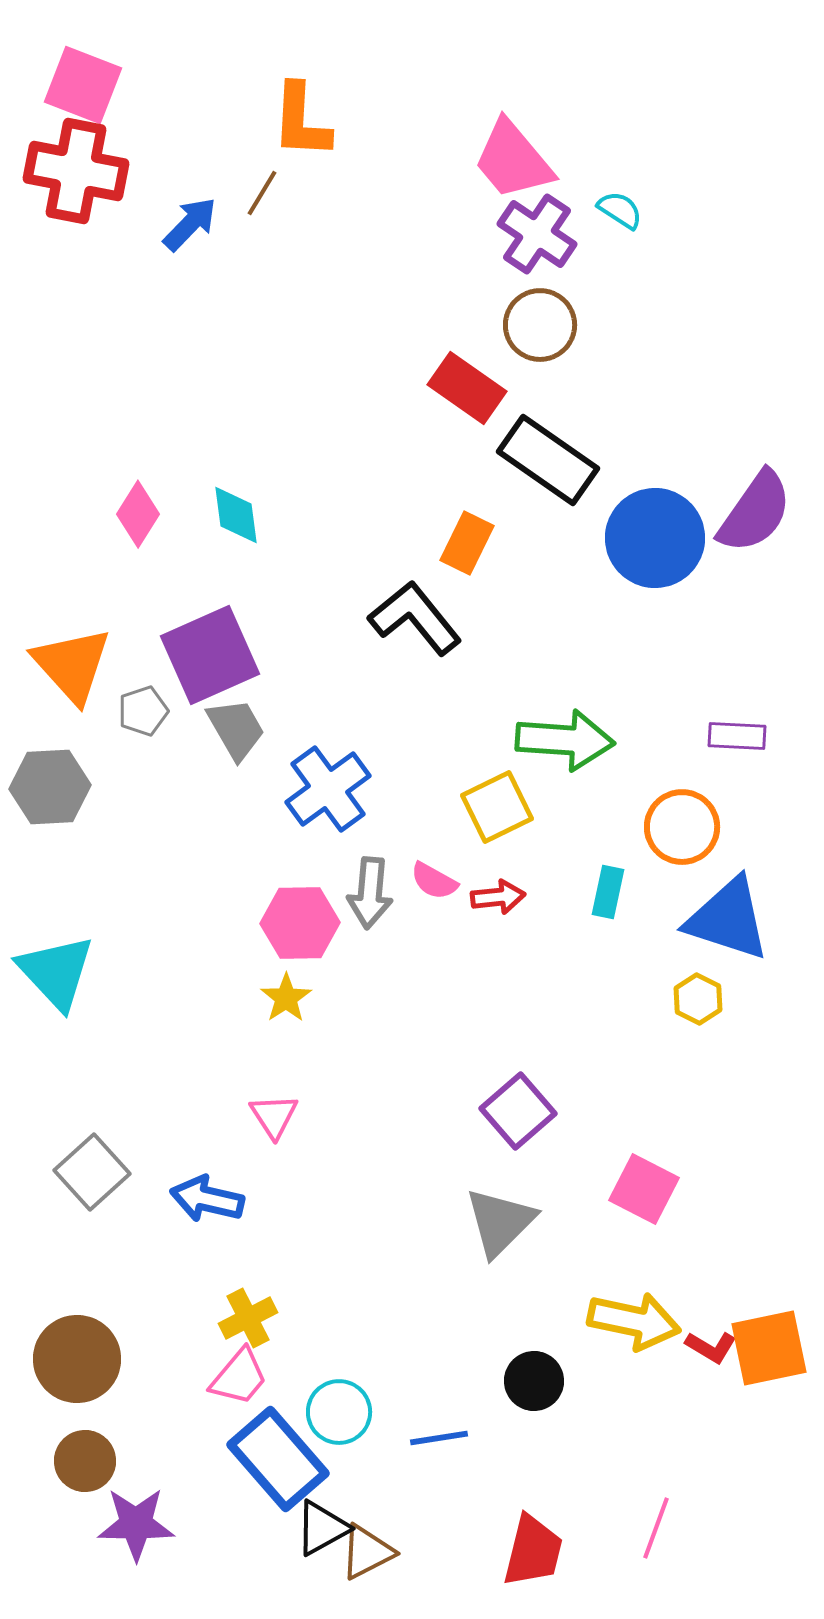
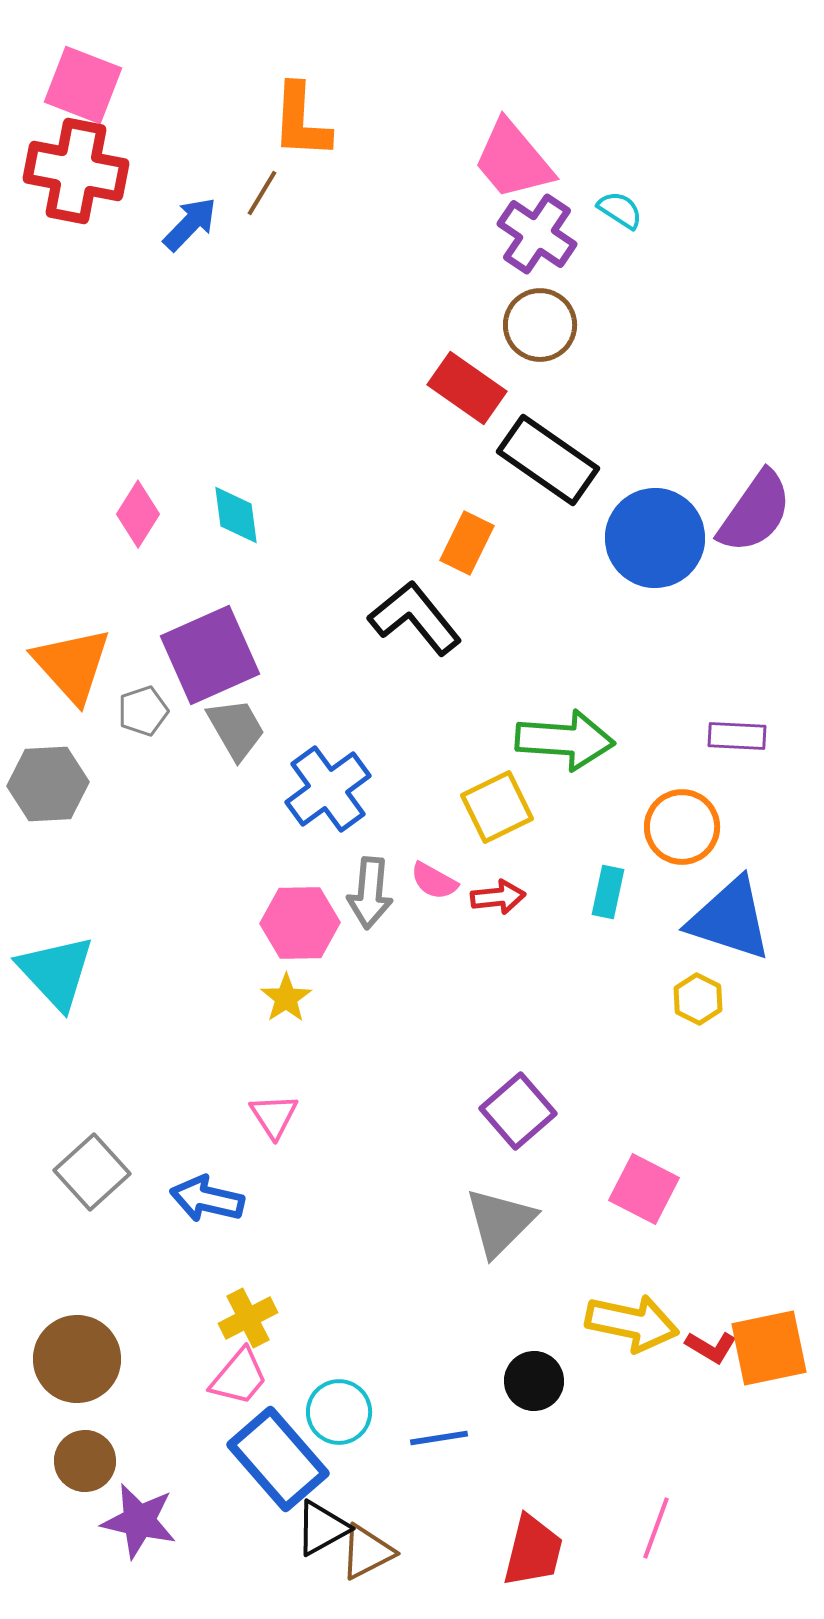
gray hexagon at (50, 787): moved 2 px left, 3 px up
blue triangle at (728, 919): moved 2 px right
yellow arrow at (634, 1321): moved 2 px left, 2 px down
purple star at (136, 1524): moved 3 px right, 3 px up; rotated 12 degrees clockwise
